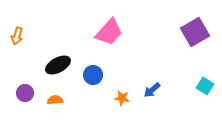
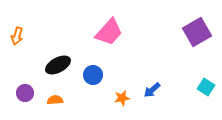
purple square: moved 2 px right
cyan square: moved 1 px right, 1 px down
orange star: rotated 21 degrees counterclockwise
